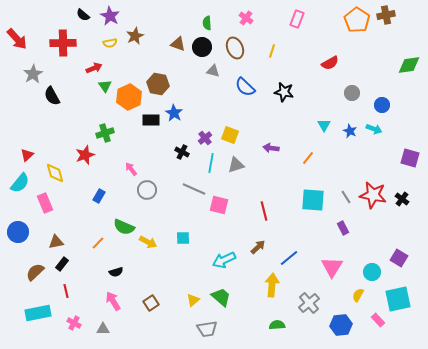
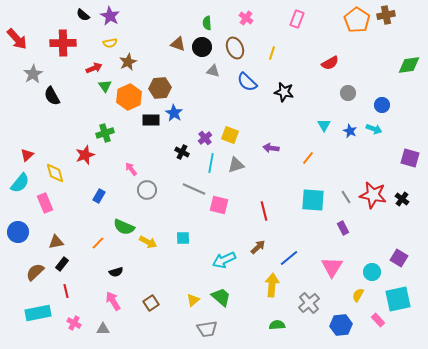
brown star at (135, 36): moved 7 px left, 26 px down
yellow line at (272, 51): moved 2 px down
brown hexagon at (158, 84): moved 2 px right, 4 px down; rotated 15 degrees counterclockwise
blue semicircle at (245, 87): moved 2 px right, 5 px up
gray circle at (352, 93): moved 4 px left
